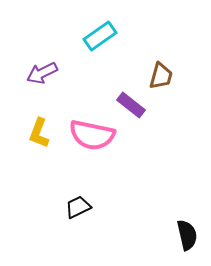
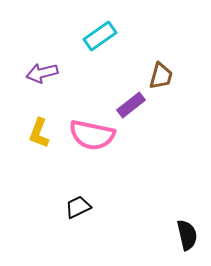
purple arrow: rotated 12 degrees clockwise
purple rectangle: rotated 76 degrees counterclockwise
